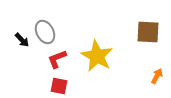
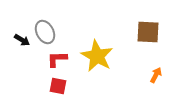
black arrow: rotated 14 degrees counterclockwise
red L-shape: rotated 20 degrees clockwise
orange arrow: moved 1 px left, 1 px up
red square: moved 1 px left
